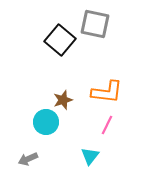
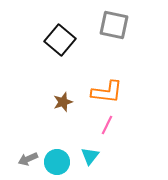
gray square: moved 19 px right, 1 px down
brown star: moved 2 px down
cyan circle: moved 11 px right, 40 px down
